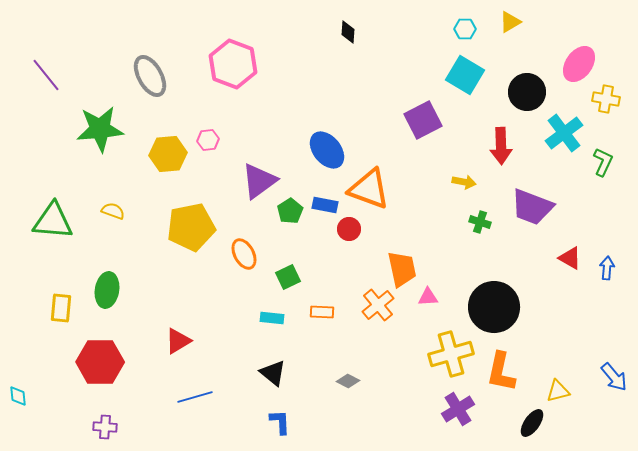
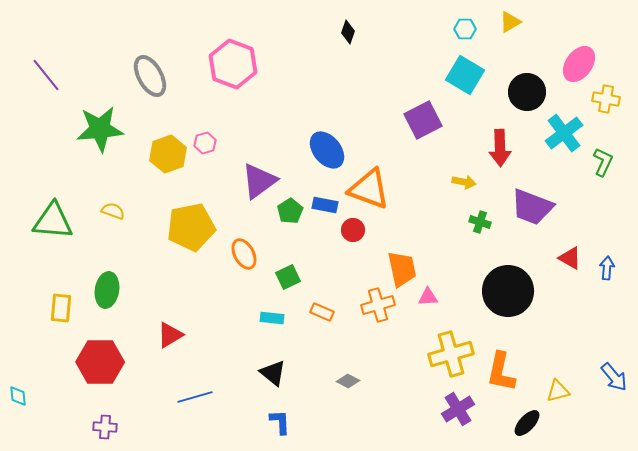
black diamond at (348, 32): rotated 15 degrees clockwise
pink hexagon at (208, 140): moved 3 px left, 3 px down; rotated 10 degrees counterclockwise
red arrow at (501, 146): moved 1 px left, 2 px down
yellow hexagon at (168, 154): rotated 15 degrees counterclockwise
red circle at (349, 229): moved 4 px right, 1 px down
orange cross at (378, 305): rotated 24 degrees clockwise
black circle at (494, 307): moved 14 px right, 16 px up
orange rectangle at (322, 312): rotated 20 degrees clockwise
red triangle at (178, 341): moved 8 px left, 6 px up
black ellipse at (532, 423): moved 5 px left; rotated 8 degrees clockwise
